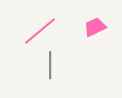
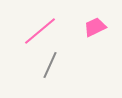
gray line: rotated 24 degrees clockwise
